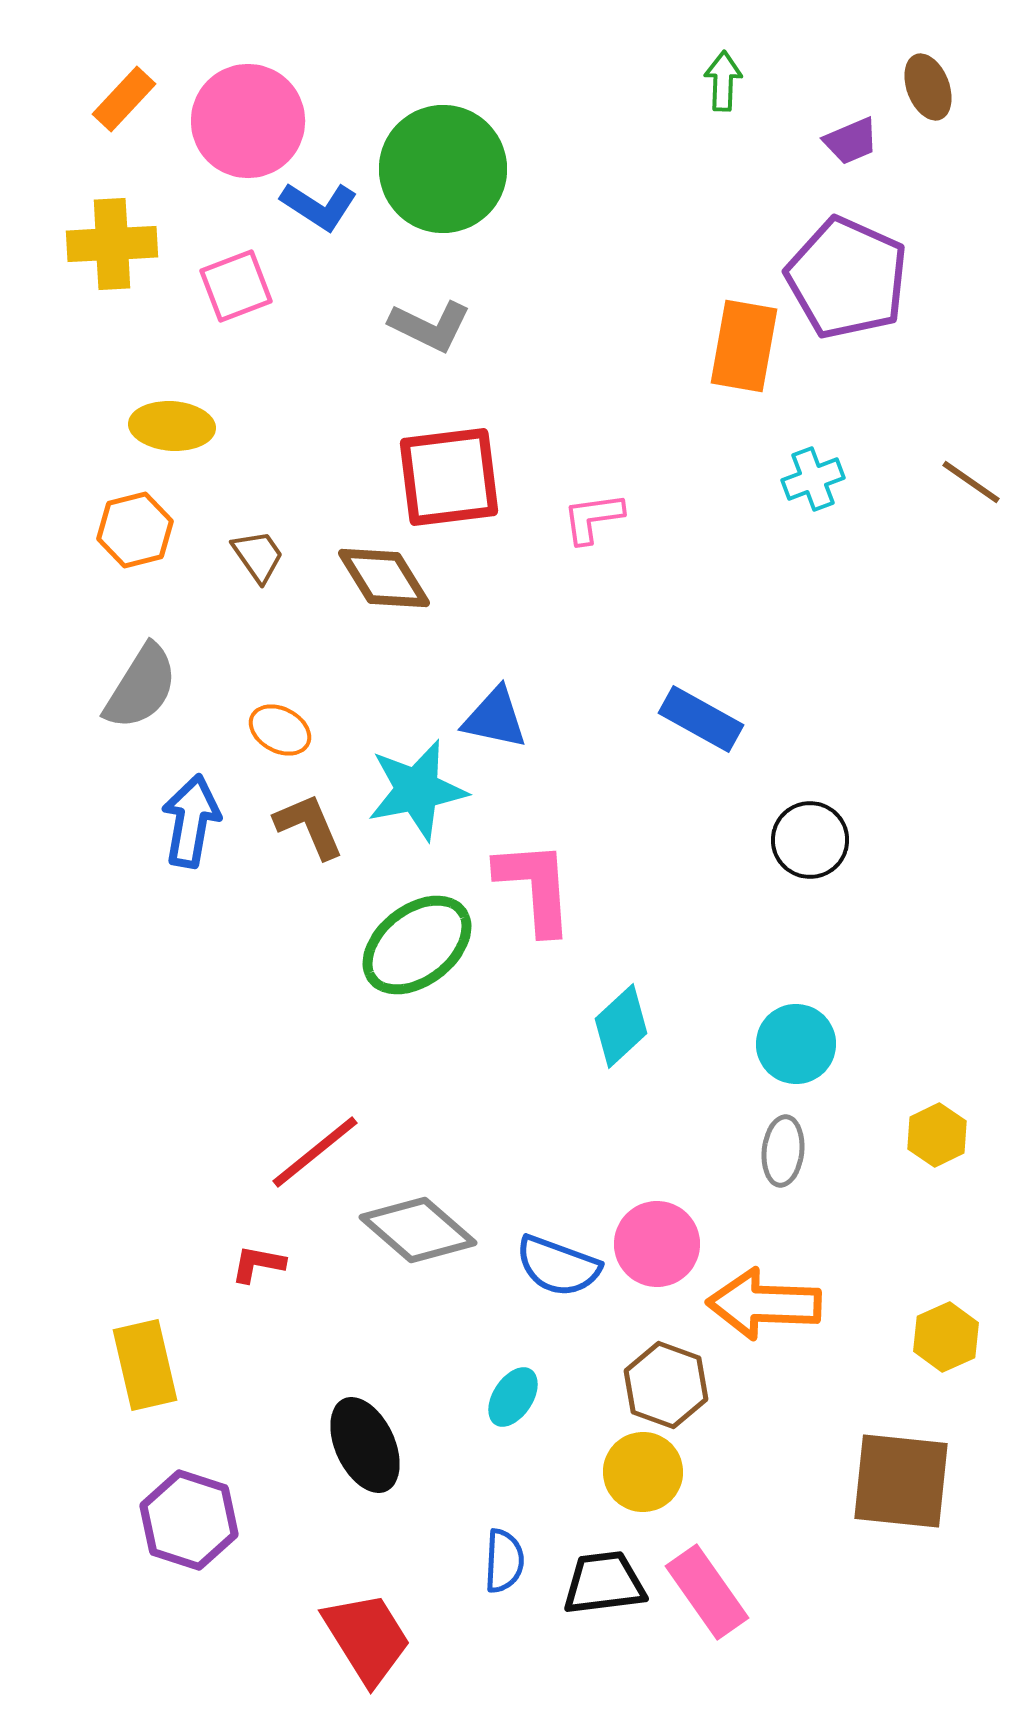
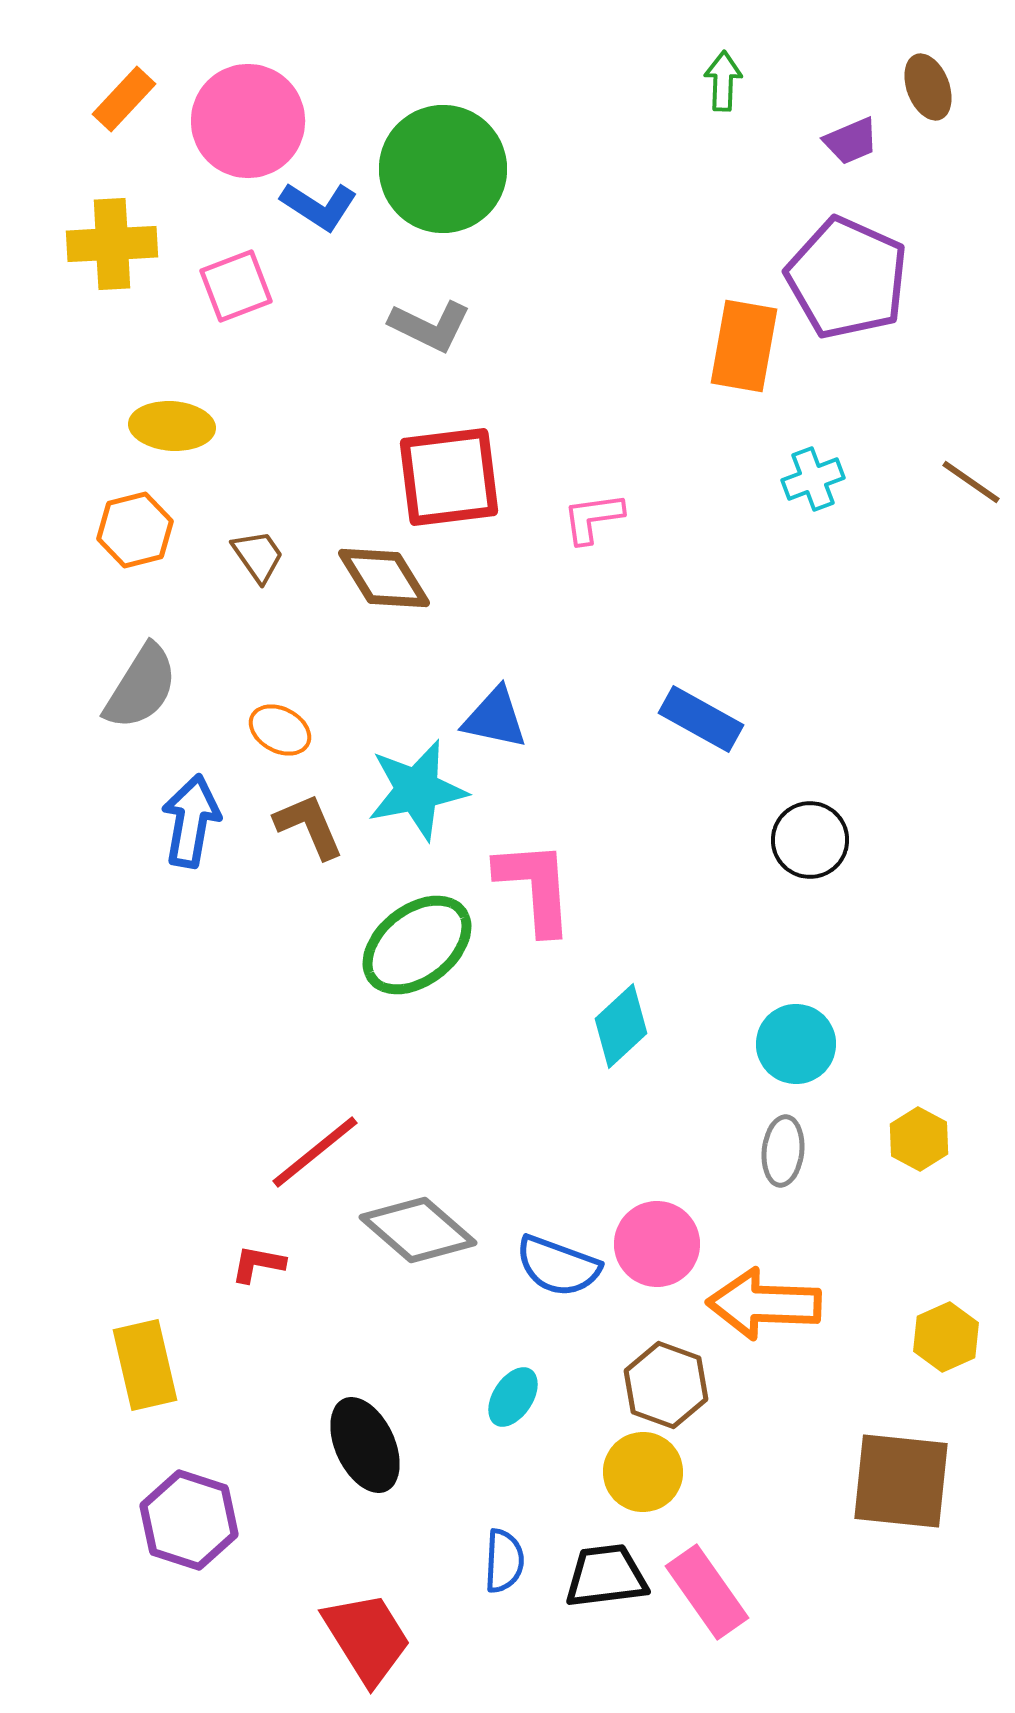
yellow hexagon at (937, 1135): moved 18 px left, 4 px down; rotated 6 degrees counterclockwise
black trapezoid at (604, 1583): moved 2 px right, 7 px up
